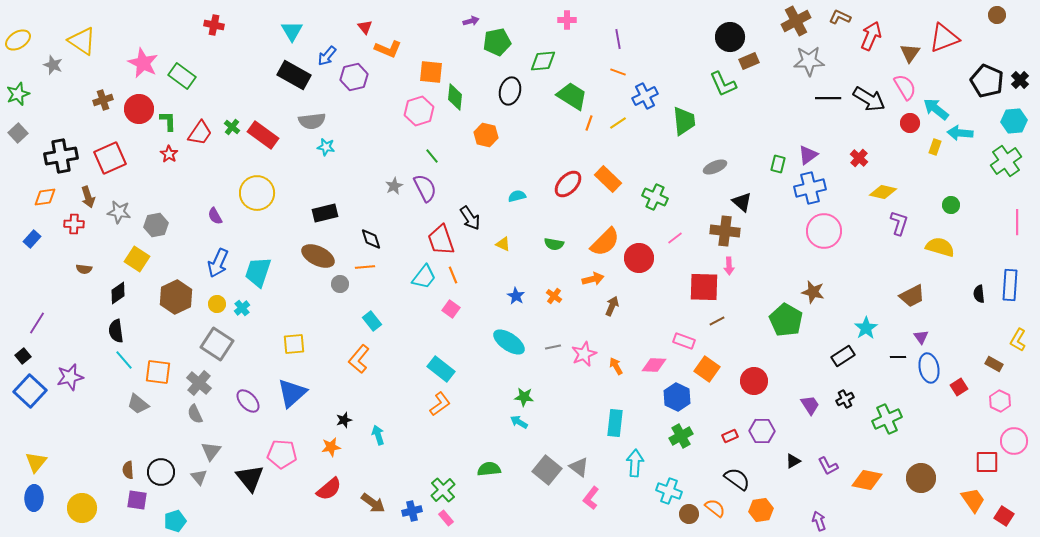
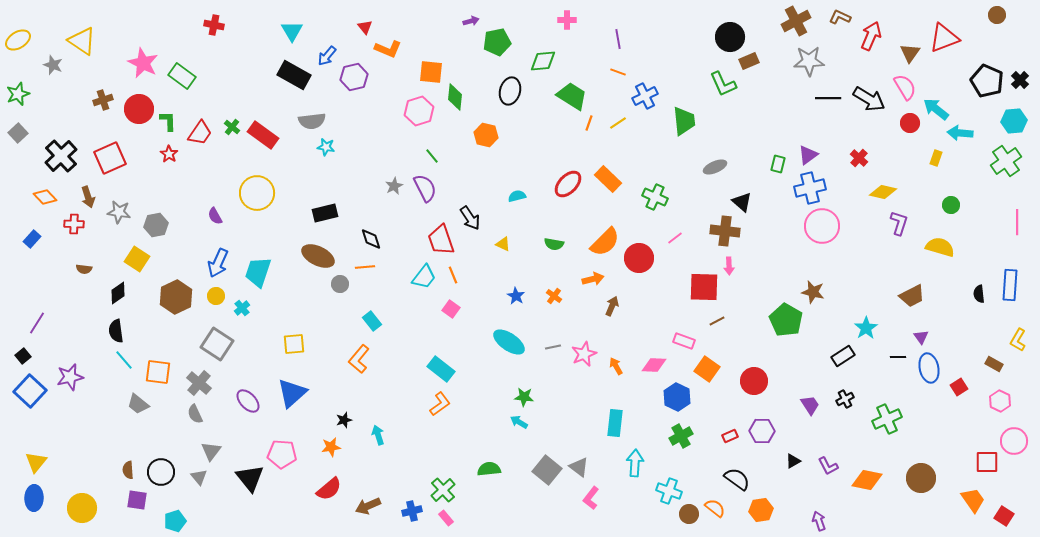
yellow rectangle at (935, 147): moved 1 px right, 11 px down
black cross at (61, 156): rotated 32 degrees counterclockwise
orange diamond at (45, 197): rotated 55 degrees clockwise
pink circle at (824, 231): moved 2 px left, 5 px up
yellow circle at (217, 304): moved 1 px left, 8 px up
brown arrow at (373, 503): moved 5 px left, 3 px down; rotated 120 degrees clockwise
